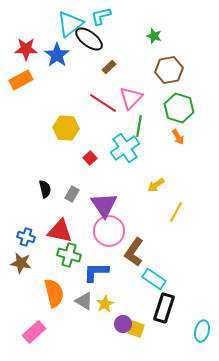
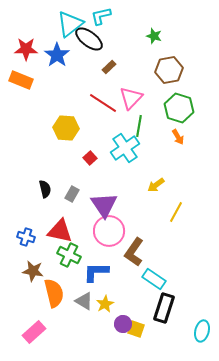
orange rectangle: rotated 50 degrees clockwise
green cross: rotated 10 degrees clockwise
brown star: moved 12 px right, 8 px down
